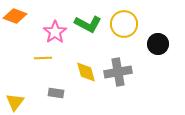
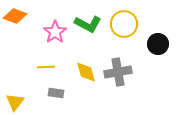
yellow line: moved 3 px right, 9 px down
